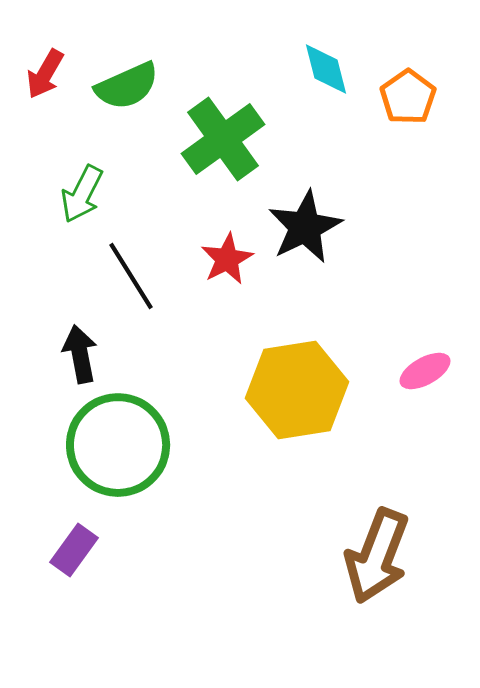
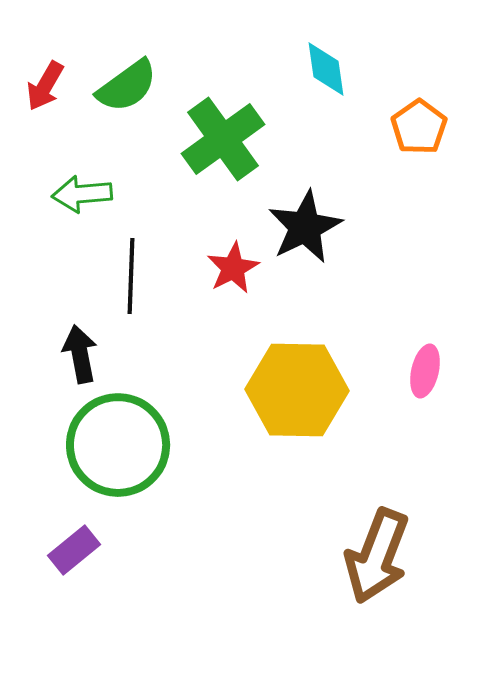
cyan diamond: rotated 6 degrees clockwise
red arrow: moved 12 px down
green semicircle: rotated 12 degrees counterclockwise
orange pentagon: moved 11 px right, 30 px down
green arrow: rotated 58 degrees clockwise
red star: moved 6 px right, 9 px down
black line: rotated 34 degrees clockwise
pink ellipse: rotated 48 degrees counterclockwise
yellow hexagon: rotated 10 degrees clockwise
purple rectangle: rotated 15 degrees clockwise
